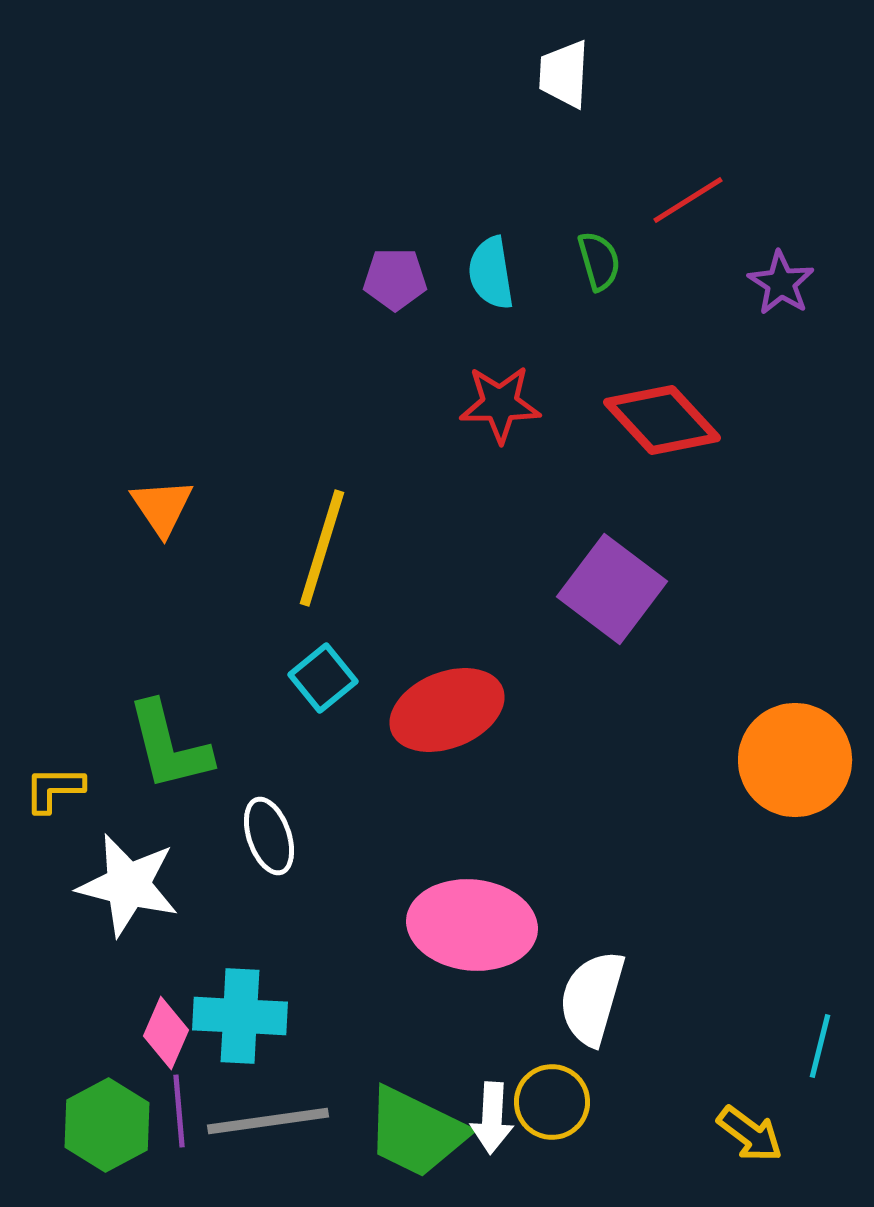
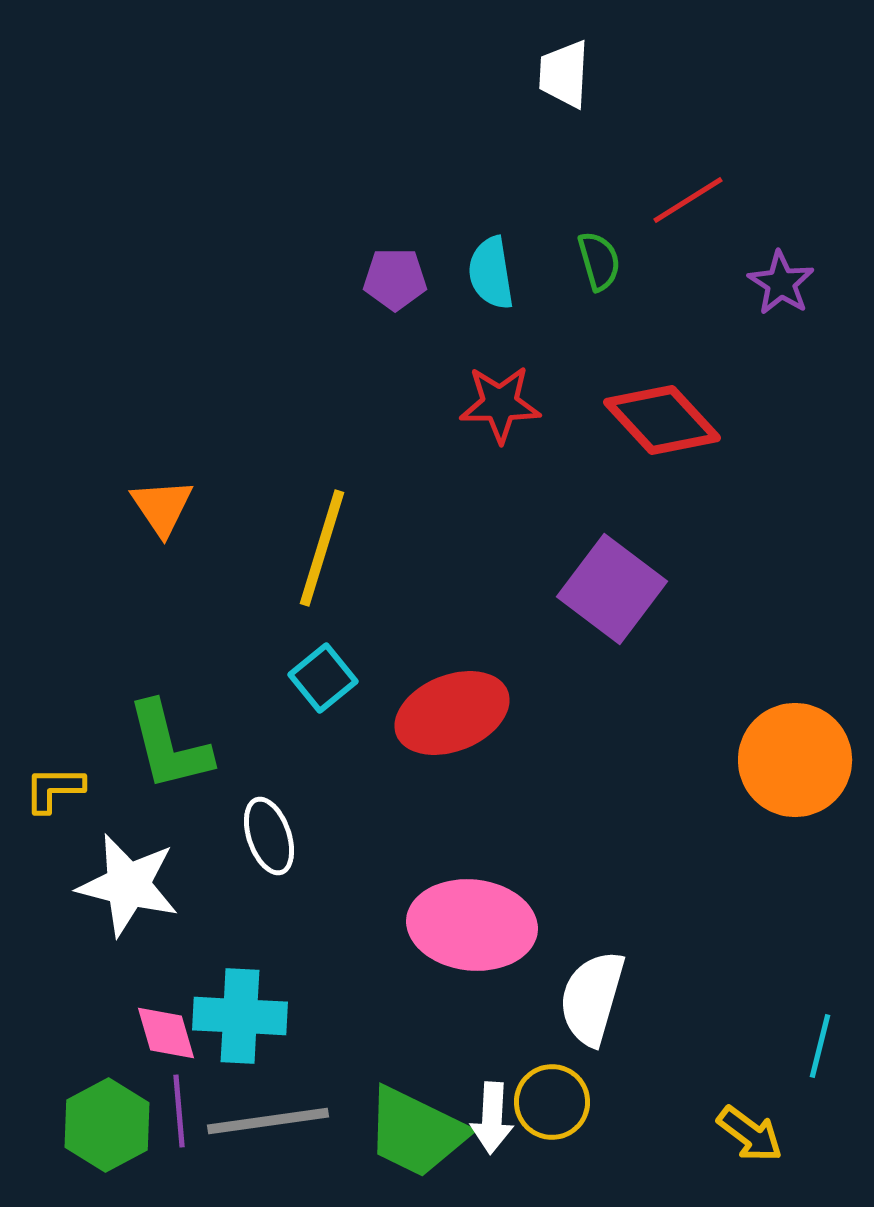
red ellipse: moved 5 px right, 3 px down
pink diamond: rotated 40 degrees counterclockwise
